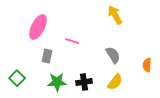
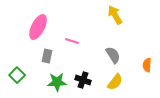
green square: moved 3 px up
black cross: moved 1 px left, 2 px up; rotated 28 degrees clockwise
